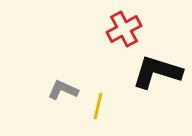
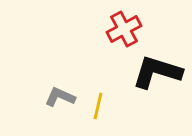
gray L-shape: moved 3 px left, 7 px down
